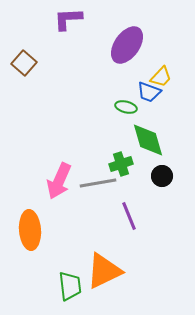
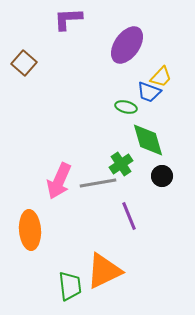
green cross: rotated 15 degrees counterclockwise
